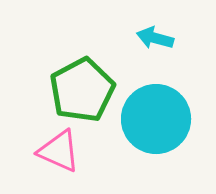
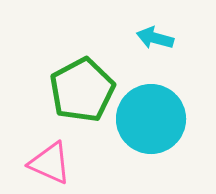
cyan circle: moved 5 px left
pink triangle: moved 9 px left, 12 px down
